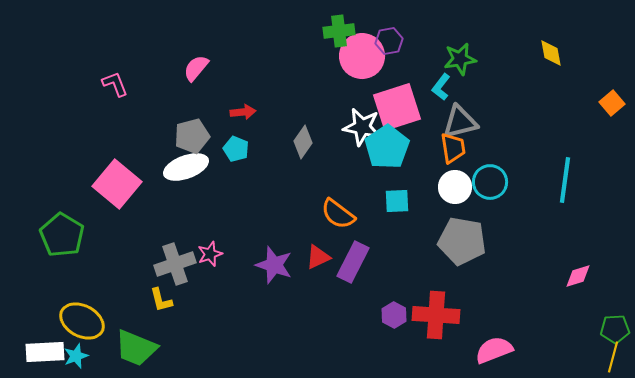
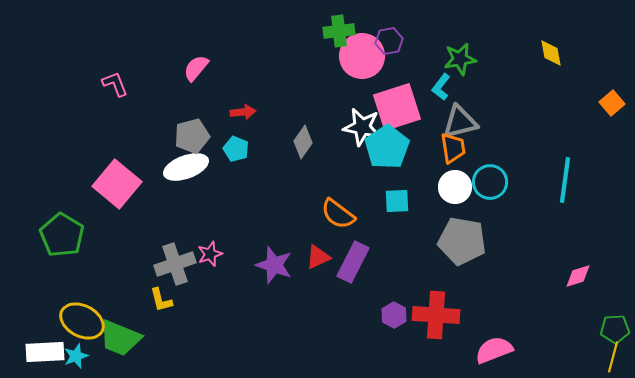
green trapezoid at (136, 348): moved 16 px left, 10 px up
